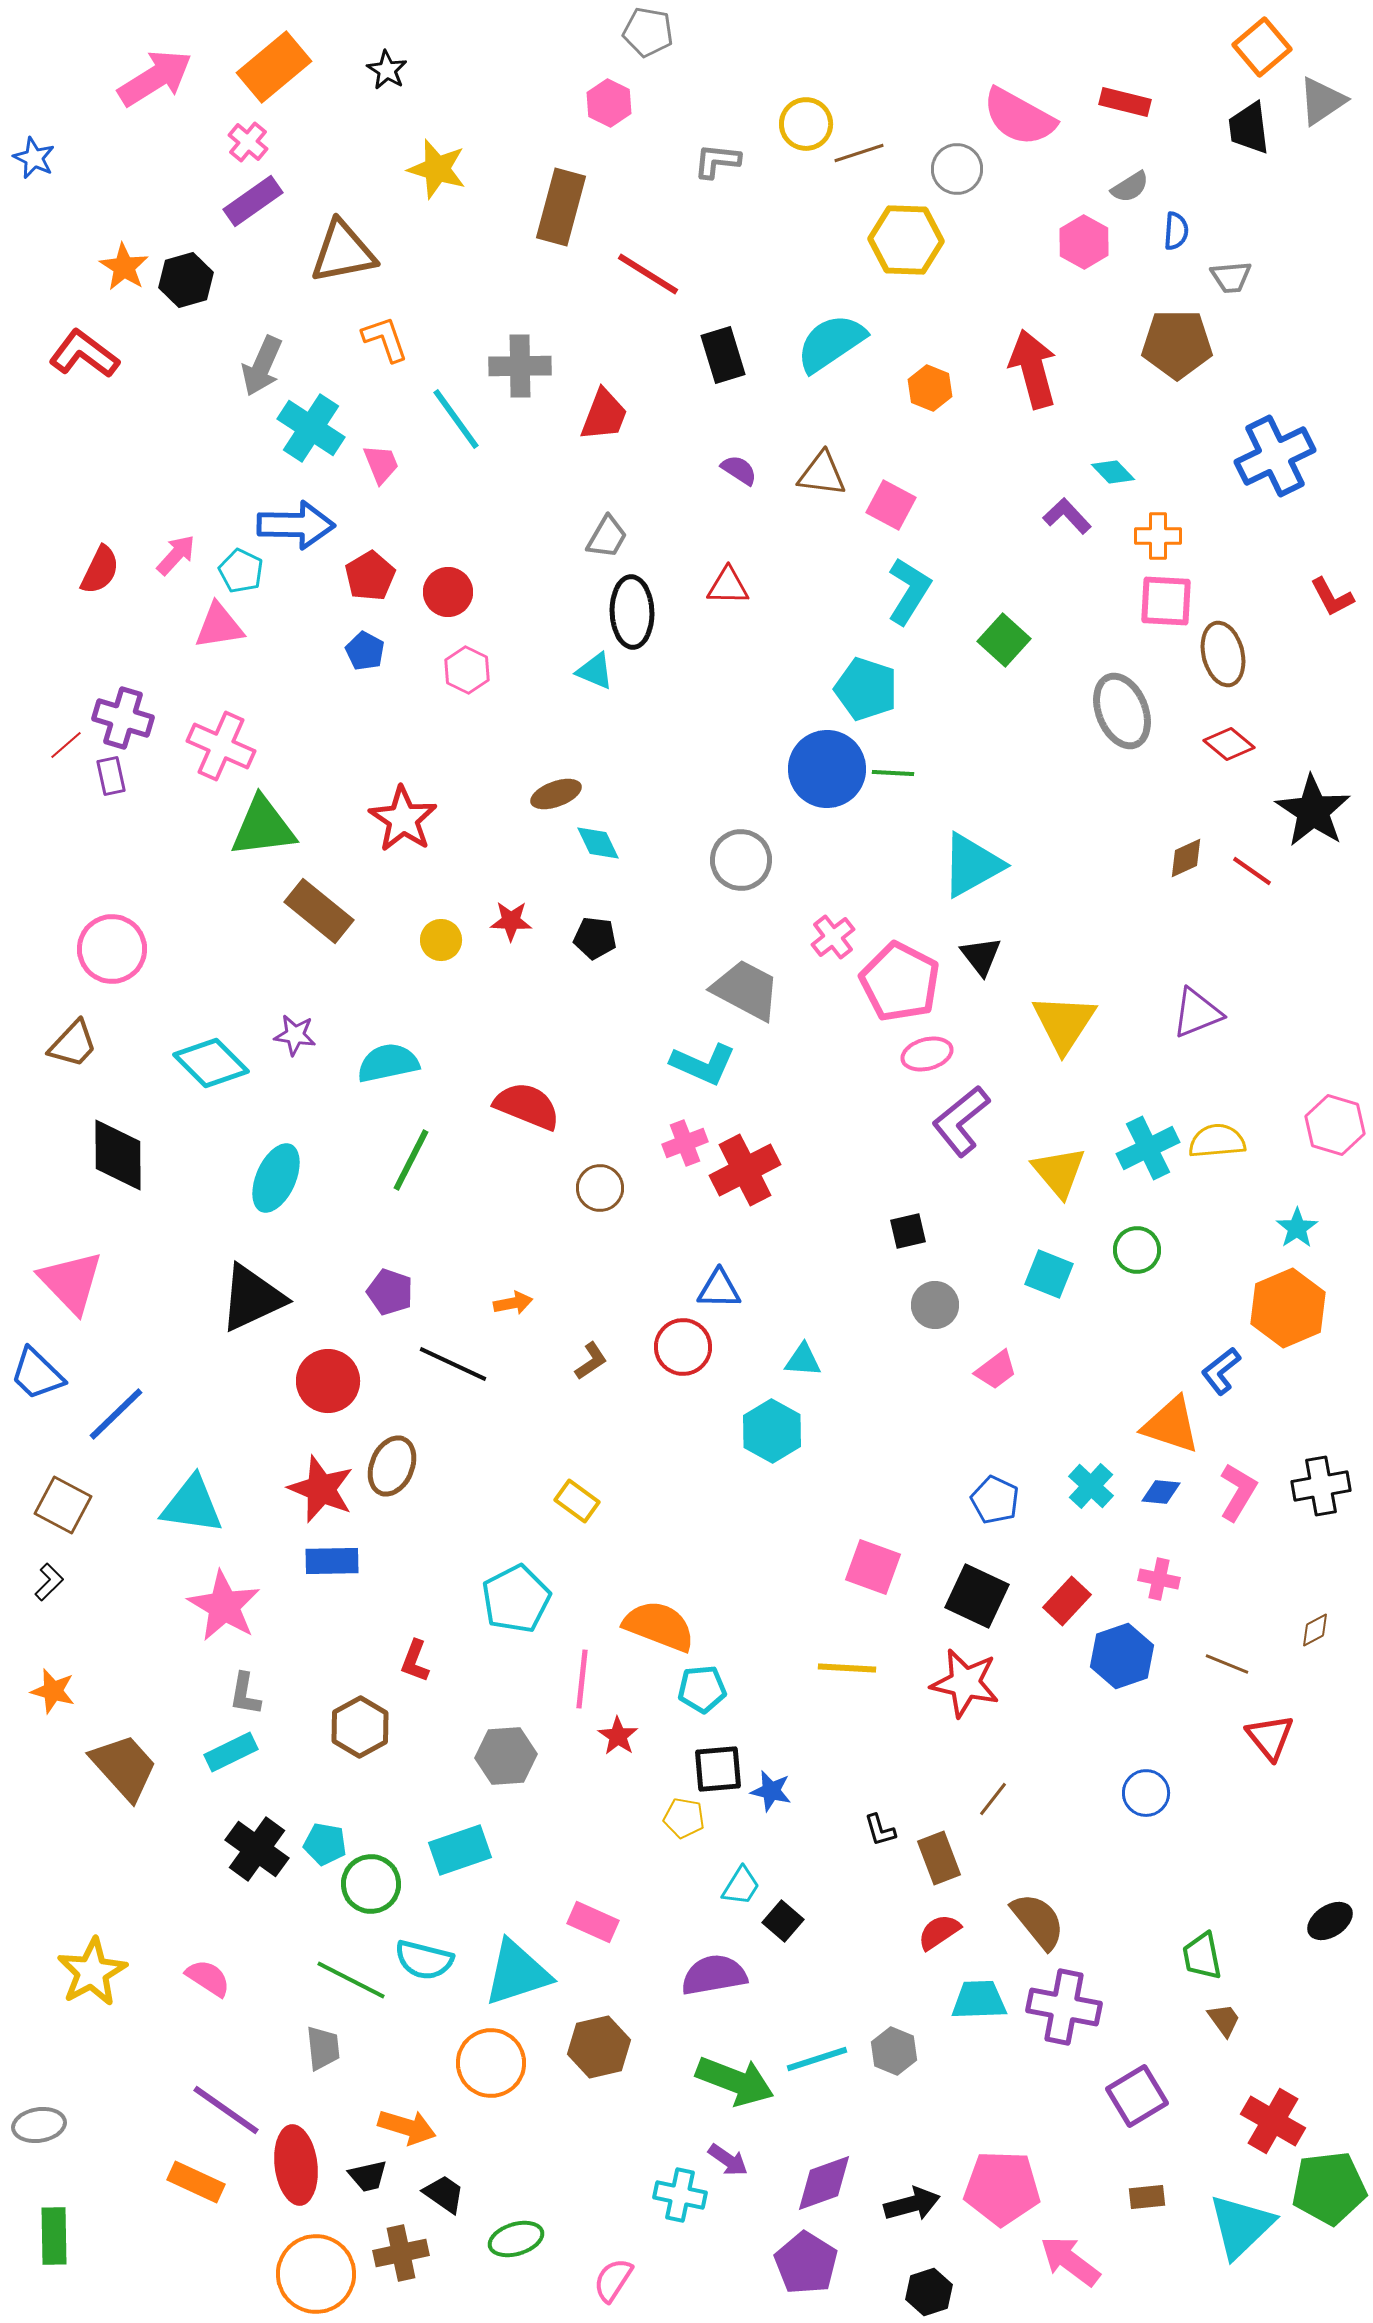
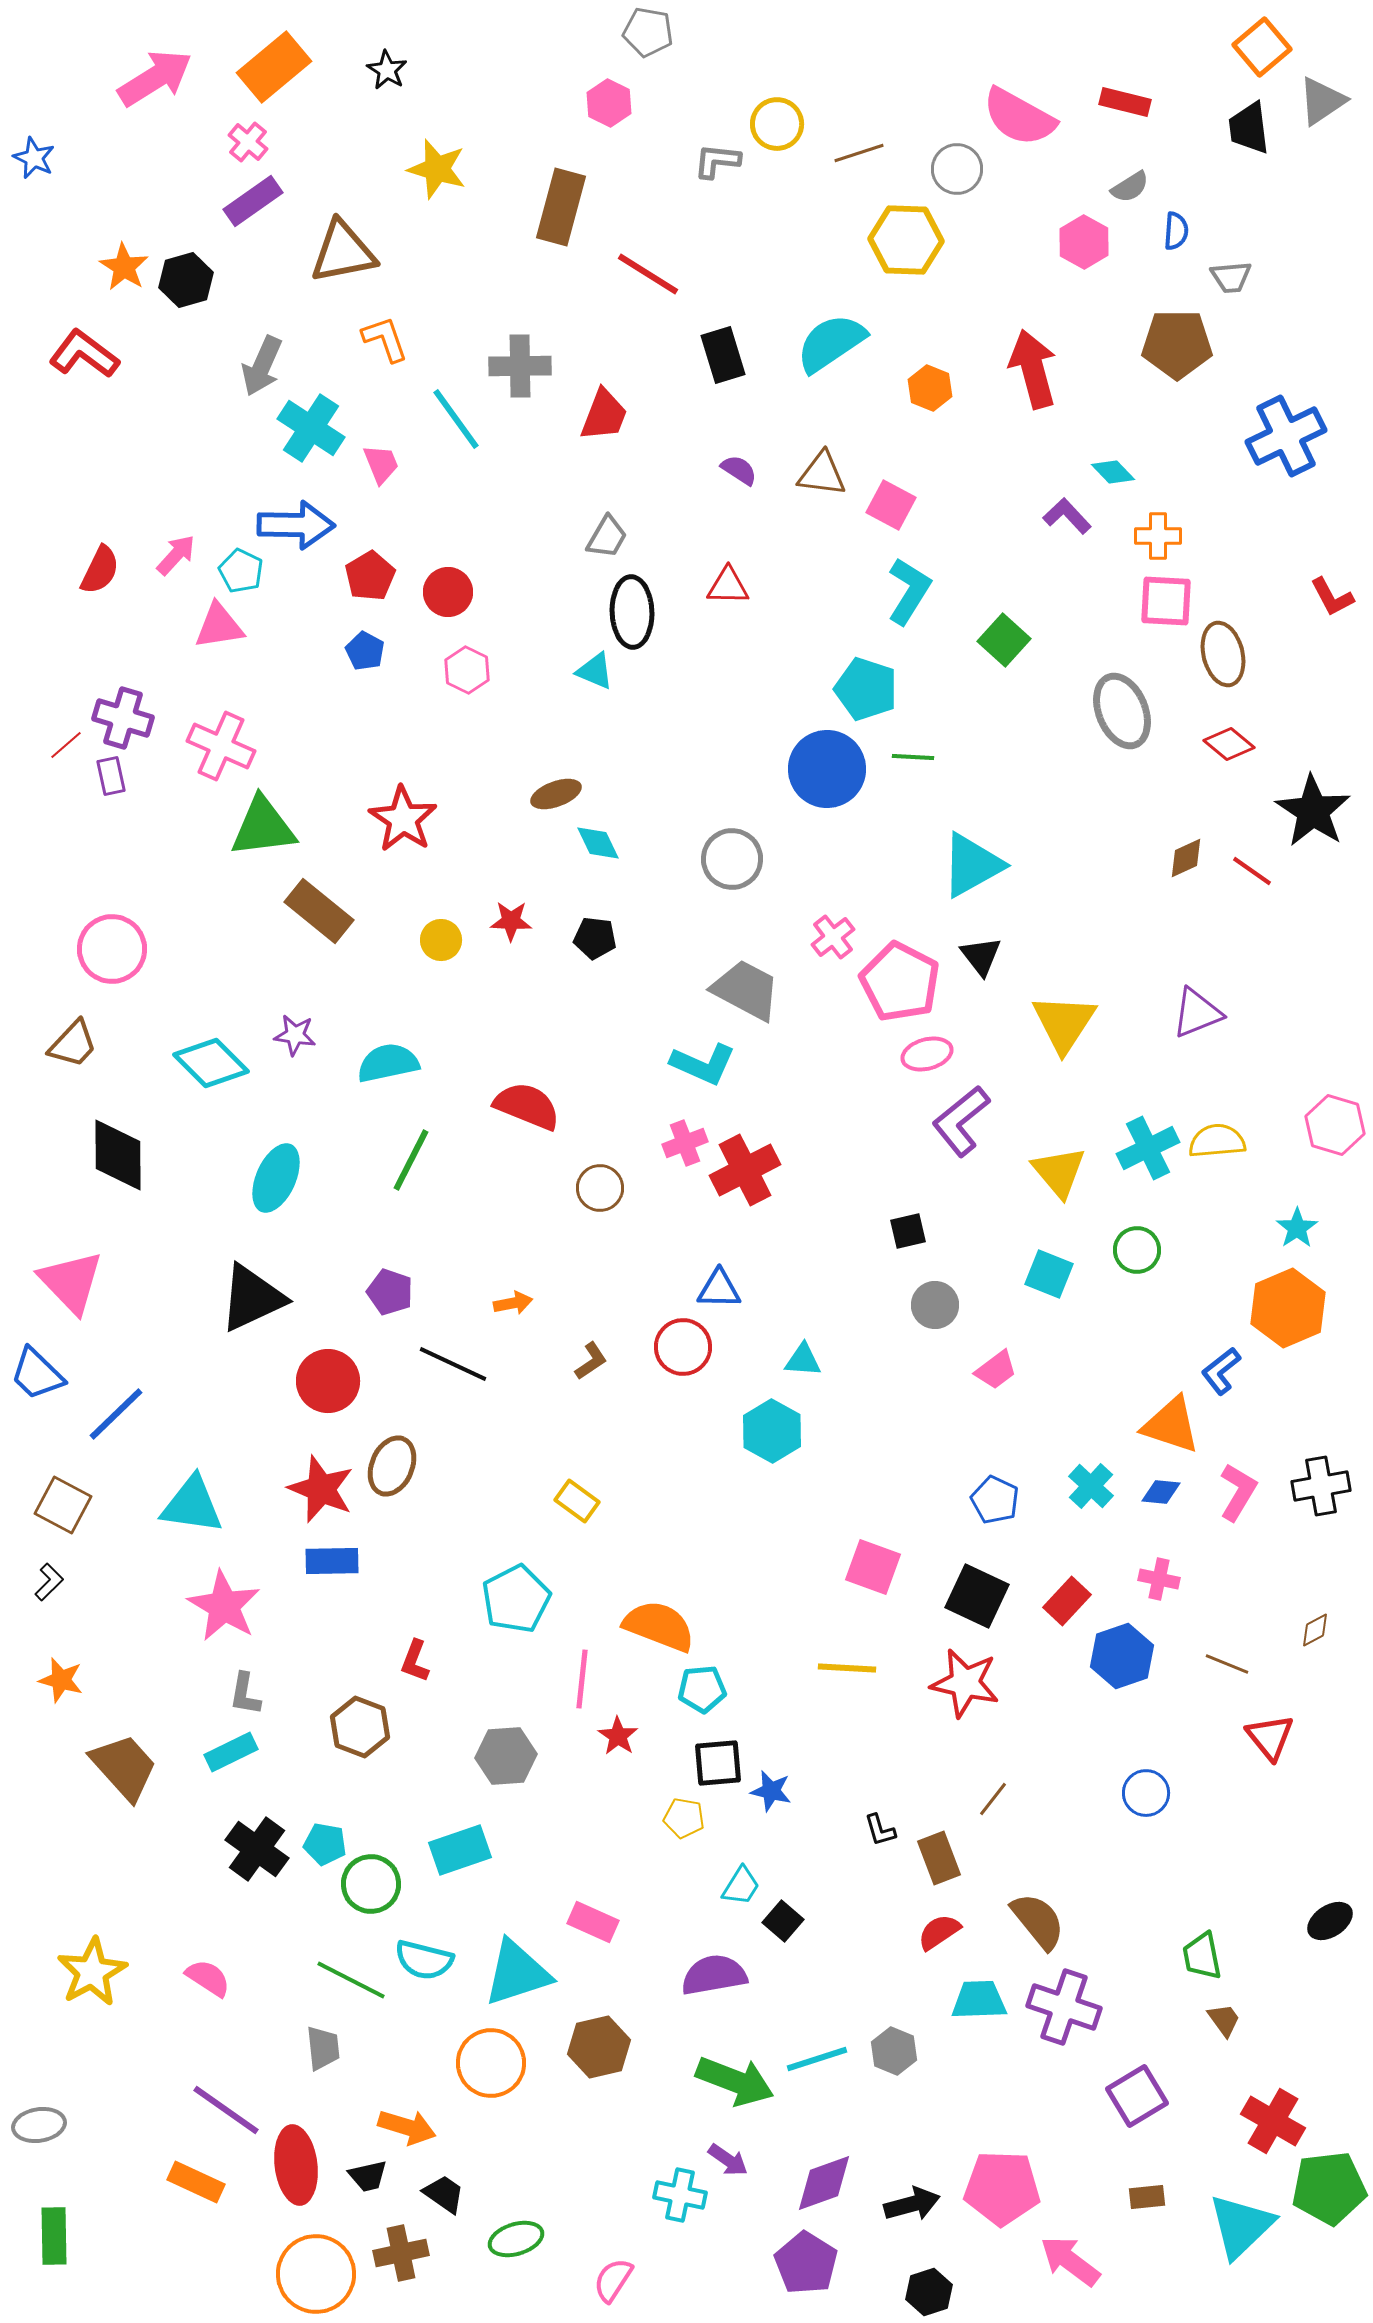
yellow circle at (806, 124): moved 29 px left
blue cross at (1275, 456): moved 11 px right, 20 px up
green line at (893, 773): moved 20 px right, 16 px up
gray circle at (741, 860): moved 9 px left, 1 px up
orange star at (53, 1691): moved 8 px right, 11 px up
brown hexagon at (360, 1727): rotated 10 degrees counterclockwise
black square at (718, 1769): moved 6 px up
purple cross at (1064, 2007): rotated 8 degrees clockwise
